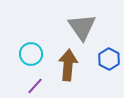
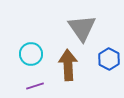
gray triangle: moved 1 px down
brown arrow: rotated 8 degrees counterclockwise
purple line: rotated 30 degrees clockwise
